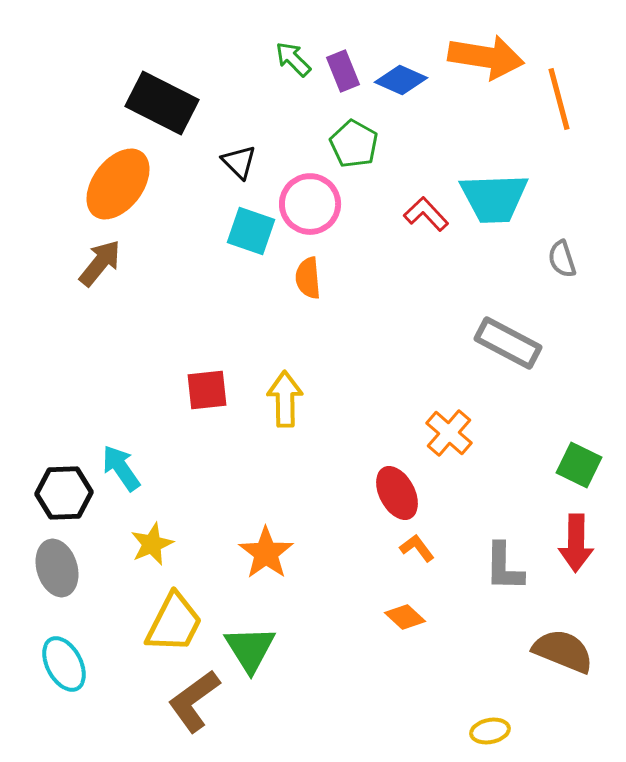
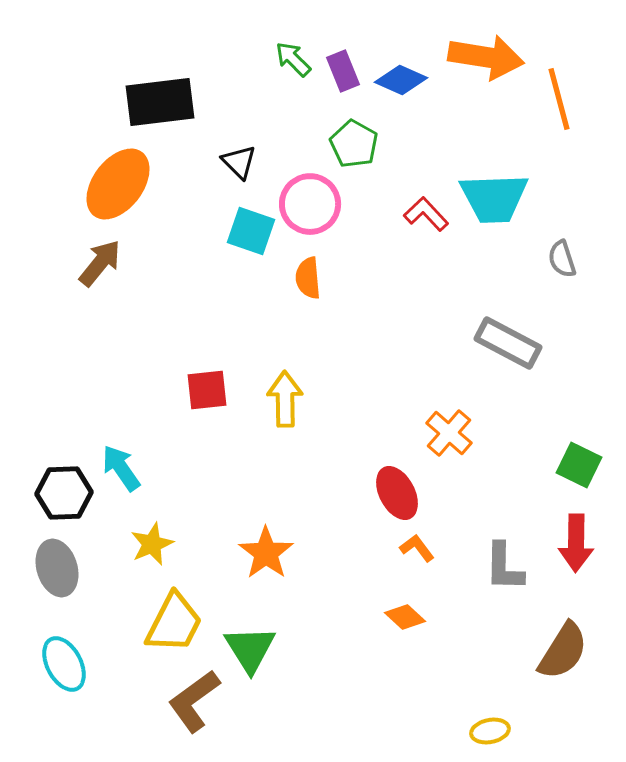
black rectangle: moved 2 px left, 1 px up; rotated 34 degrees counterclockwise
brown semicircle: rotated 100 degrees clockwise
